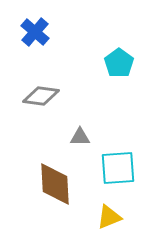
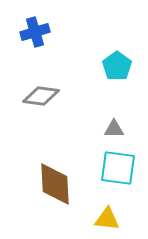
blue cross: rotated 32 degrees clockwise
cyan pentagon: moved 2 px left, 3 px down
gray triangle: moved 34 px right, 8 px up
cyan square: rotated 12 degrees clockwise
yellow triangle: moved 2 px left, 2 px down; rotated 28 degrees clockwise
